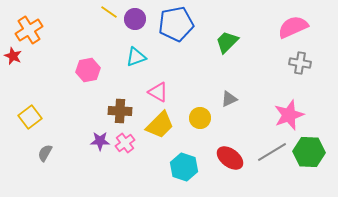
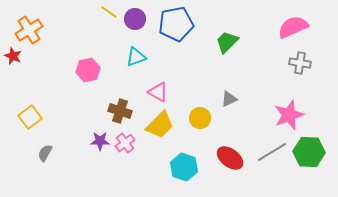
brown cross: rotated 15 degrees clockwise
